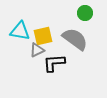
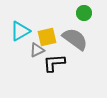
green circle: moved 1 px left
cyan triangle: rotated 40 degrees counterclockwise
yellow square: moved 4 px right, 1 px down
